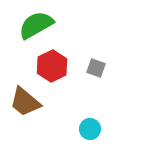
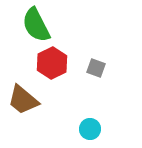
green semicircle: rotated 87 degrees counterclockwise
red hexagon: moved 3 px up
brown trapezoid: moved 2 px left, 2 px up
